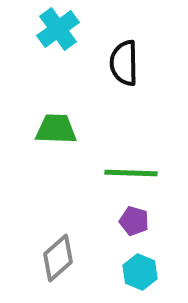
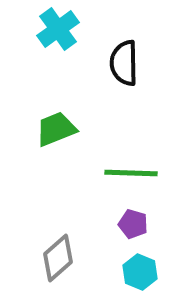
green trapezoid: rotated 24 degrees counterclockwise
purple pentagon: moved 1 px left, 3 px down
